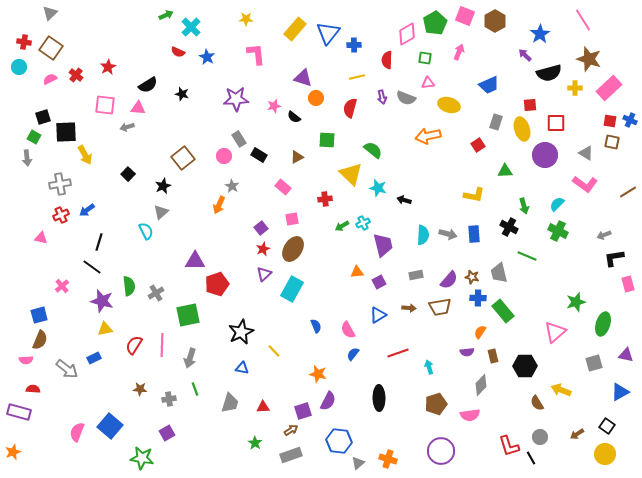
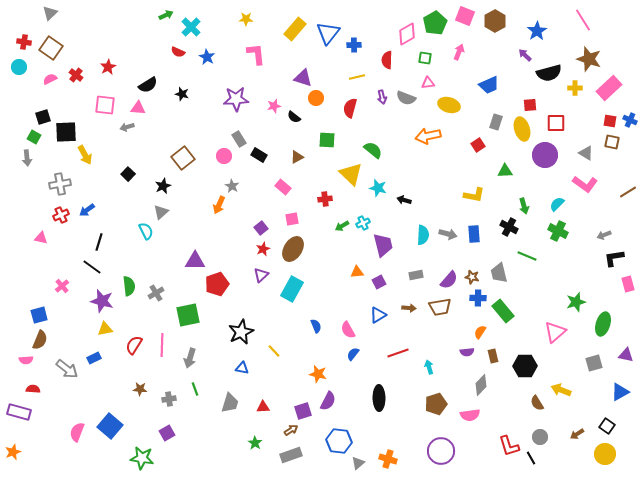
blue star at (540, 34): moved 3 px left, 3 px up
purple triangle at (264, 274): moved 3 px left, 1 px down
